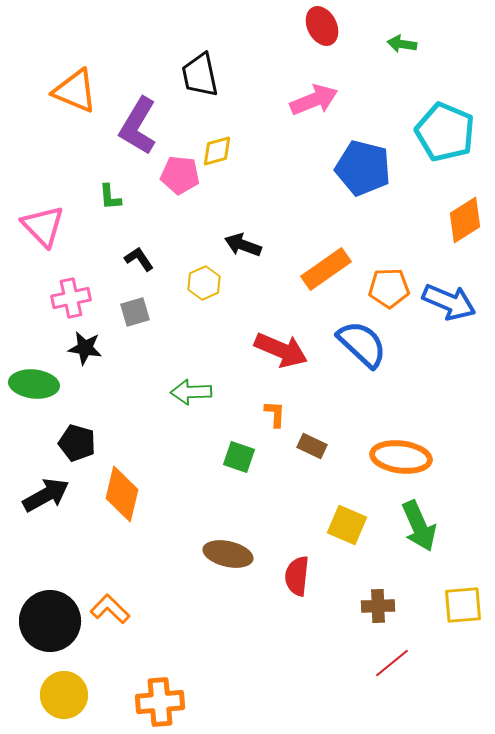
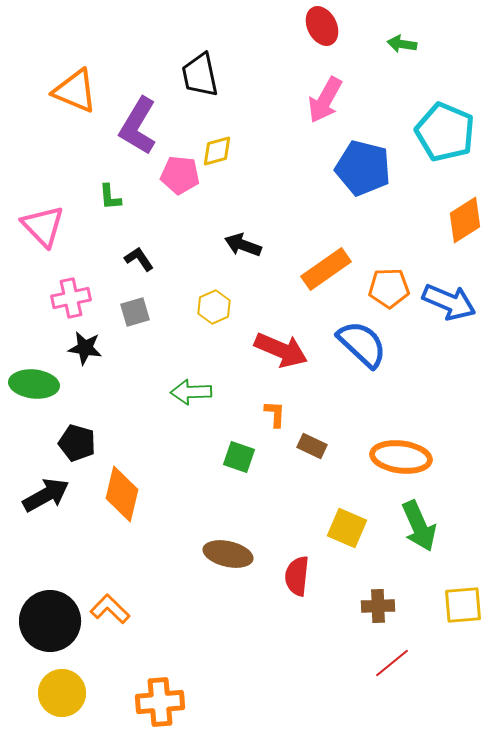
pink arrow at (314, 100): moved 11 px right; rotated 141 degrees clockwise
yellow hexagon at (204, 283): moved 10 px right, 24 px down
yellow square at (347, 525): moved 3 px down
yellow circle at (64, 695): moved 2 px left, 2 px up
